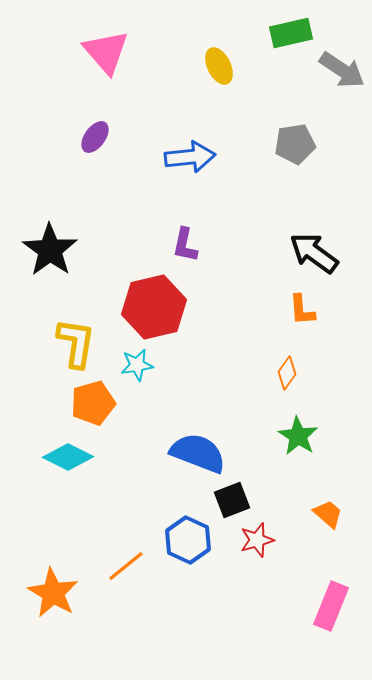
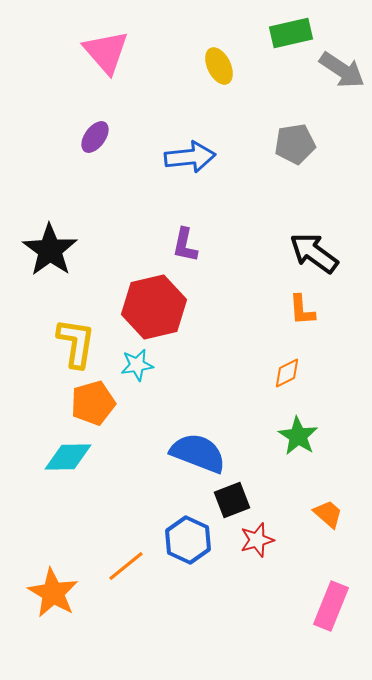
orange diamond: rotated 28 degrees clockwise
cyan diamond: rotated 27 degrees counterclockwise
